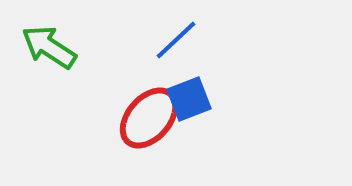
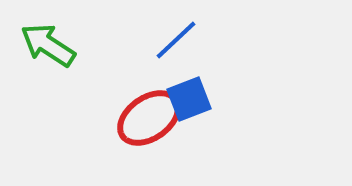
green arrow: moved 1 px left, 2 px up
red ellipse: rotated 14 degrees clockwise
